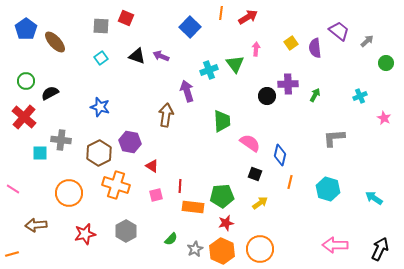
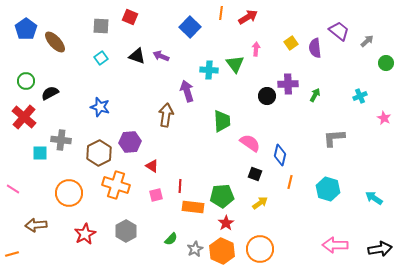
red square at (126, 18): moved 4 px right, 1 px up
cyan cross at (209, 70): rotated 24 degrees clockwise
purple hexagon at (130, 142): rotated 15 degrees counterclockwise
red star at (226, 223): rotated 21 degrees counterclockwise
red star at (85, 234): rotated 15 degrees counterclockwise
black arrow at (380, 249): rotated 55 degrees clockwise
